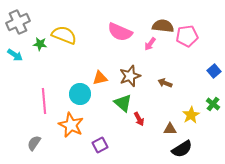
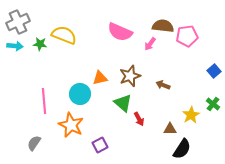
cyan arrow: moved 9 px up; rotated 28 degrees counterclockwise
brown arrow: moved 2 px left, 2 px down
black semicircle: rotated 25 degrees counterclockwise
